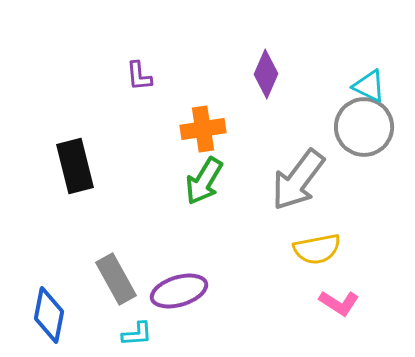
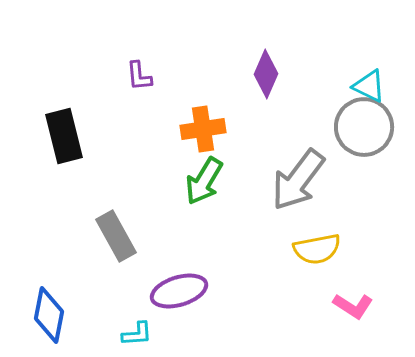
black rectangle: moved 11 px left, 30 px up
gray rectangle: moved 43 px up
pink L-shape: moved 14 px right, 3 px down
